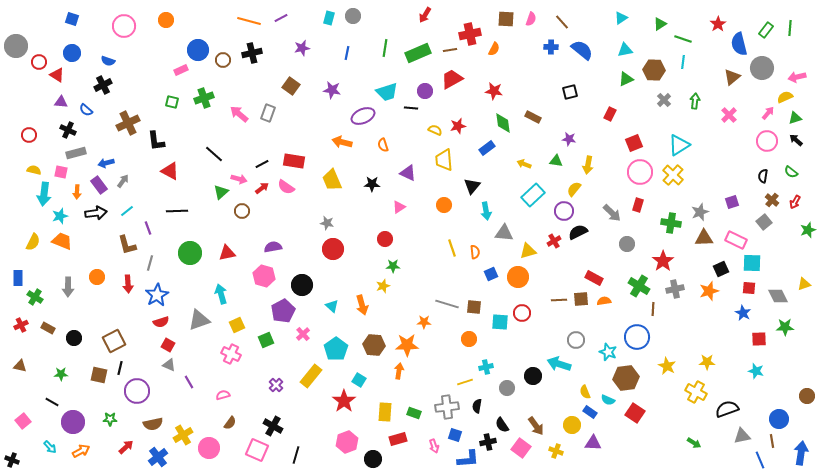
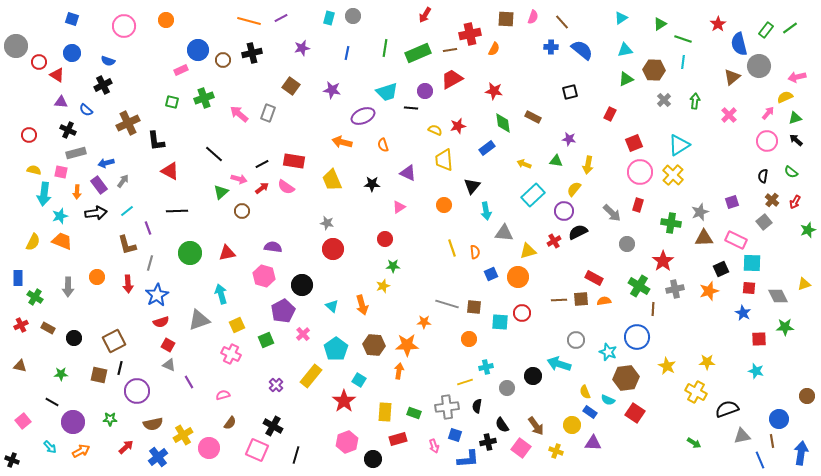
pink semicircle at (531, 19): moved 2 px right, 2 px up
green line at (790, 28): rotated 49 degrees clockwise
gray circle at (762, 68): moved 3 px left, 2 px up
purple semicircle at (273, 247): rotated 18 degrees clockwise
